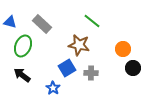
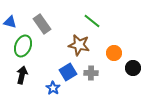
gray rectangle: rotated 12 degrees clockwise
orange circle: moved 9 px left, 4 px down
blue square: moved 1 px right, 4 px down
black arrow: rotated 66 degrees clockwise
